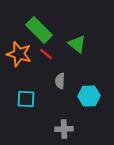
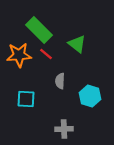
orange star: moved 1 px down; rotated 20 degrees counterclockwise
cyan hexagon: moved 1 px right; rotated 20 degrees clockwise
